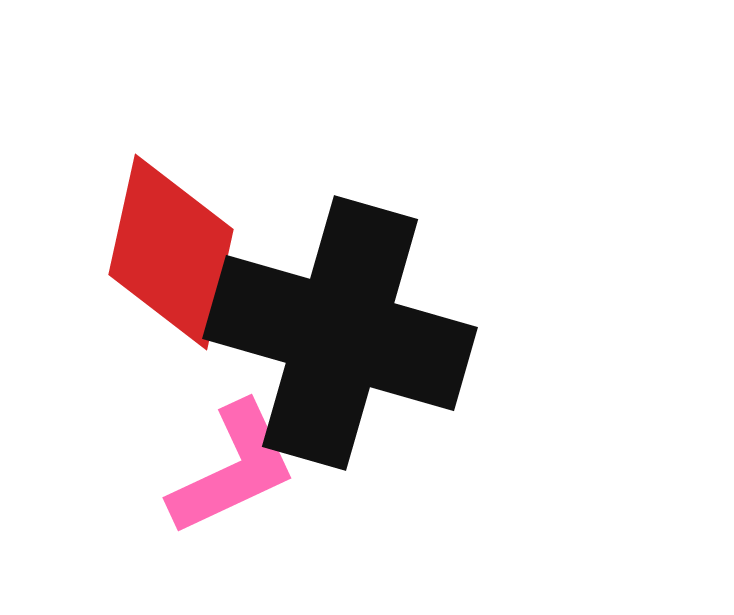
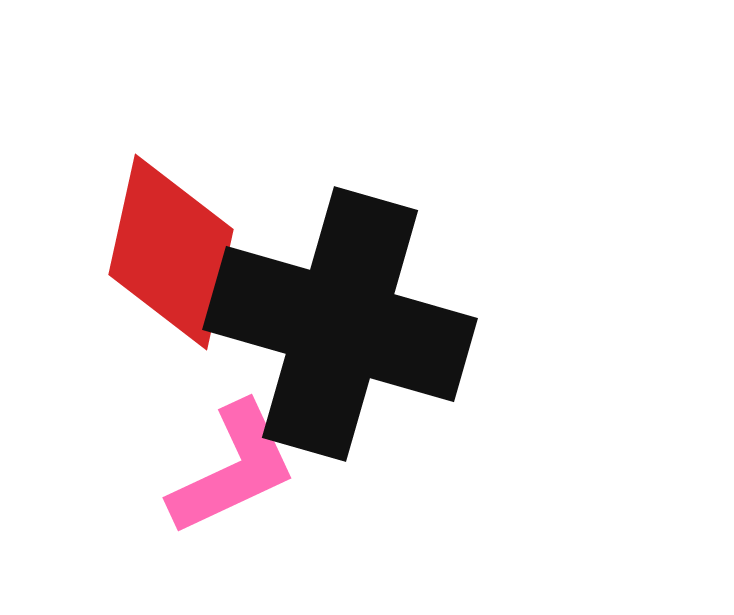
black cross: moved 9 px up
